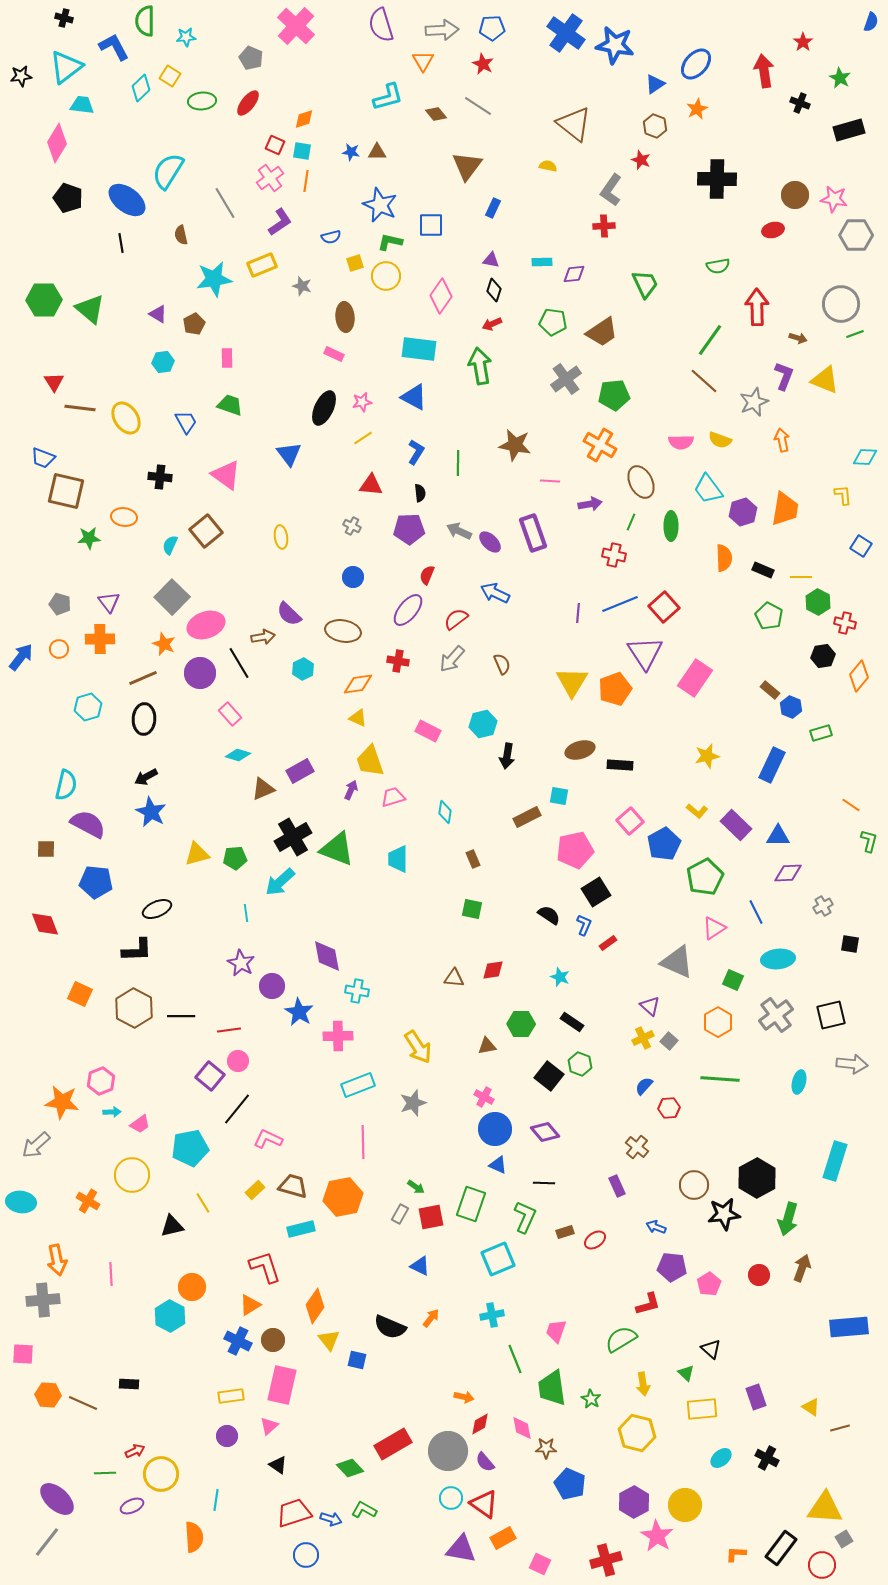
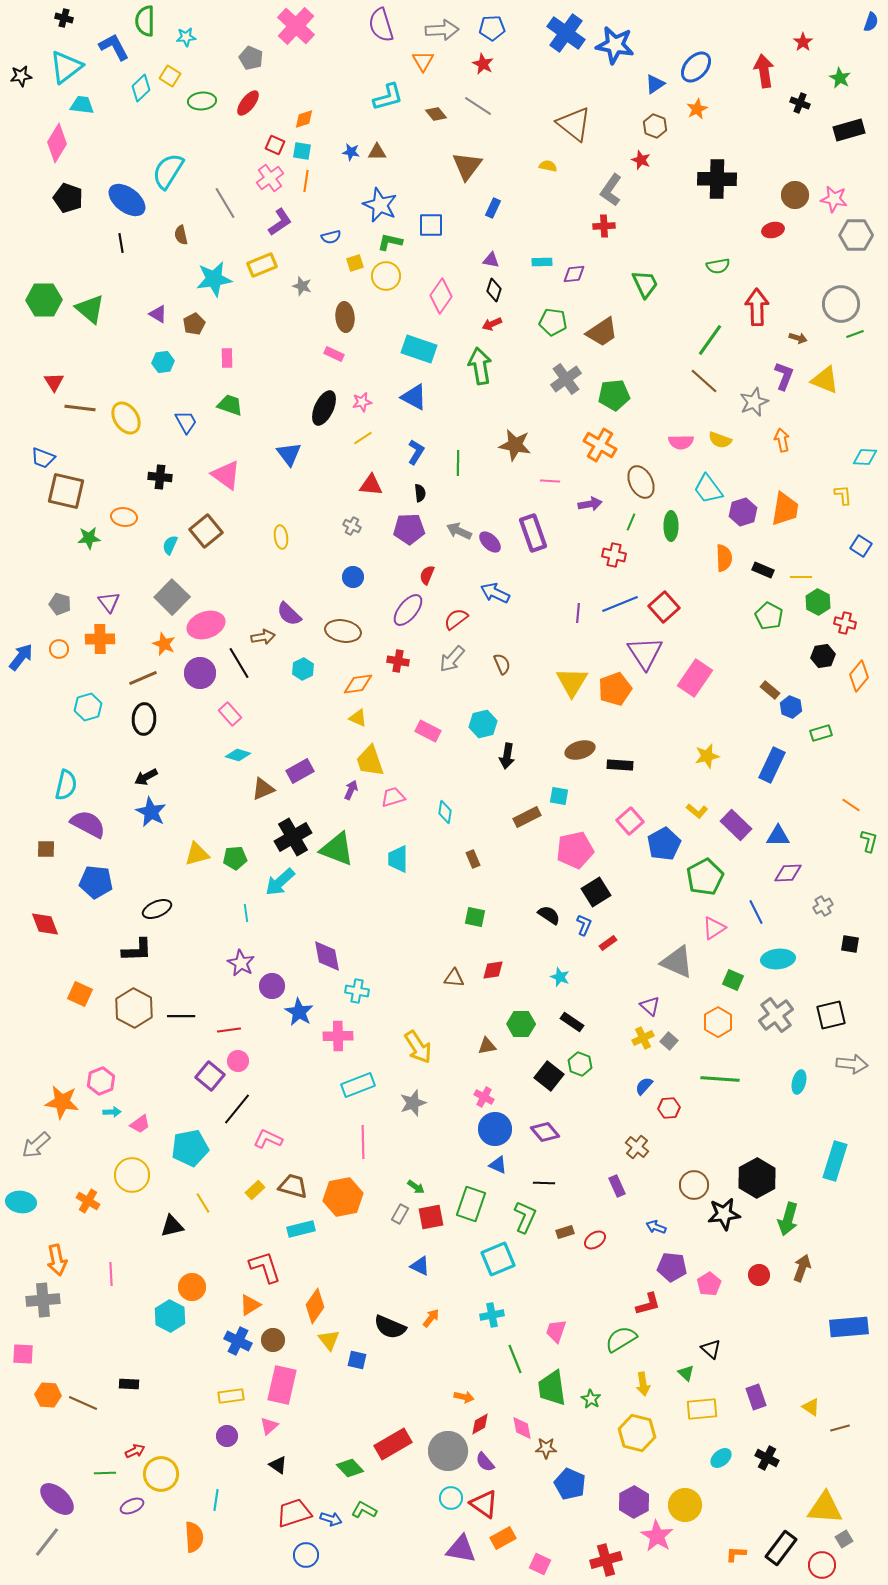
blue ellipse at (696, 64): moved 3 px down
cyan rectangle at (419, 349): rotated 12 degrees clockwise
green square at (472, 909): moved 3 px right, 8 px down
